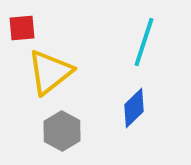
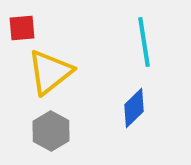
cyan line: rotated 27 degrees counterclockwise
gray hexagon: moved 11 px left
